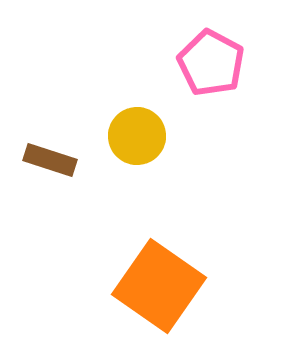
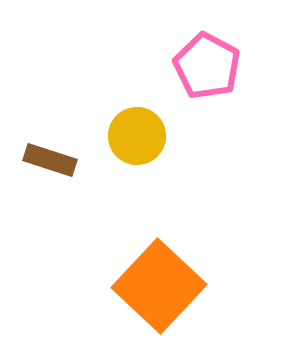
pink pentagon: moved 4 px left, 3 px down
orange square: rotated 8 degrees clockwise
